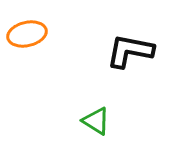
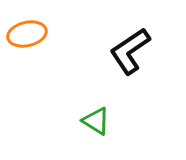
black L-shape: rotated 45 degrees counterclockwise
